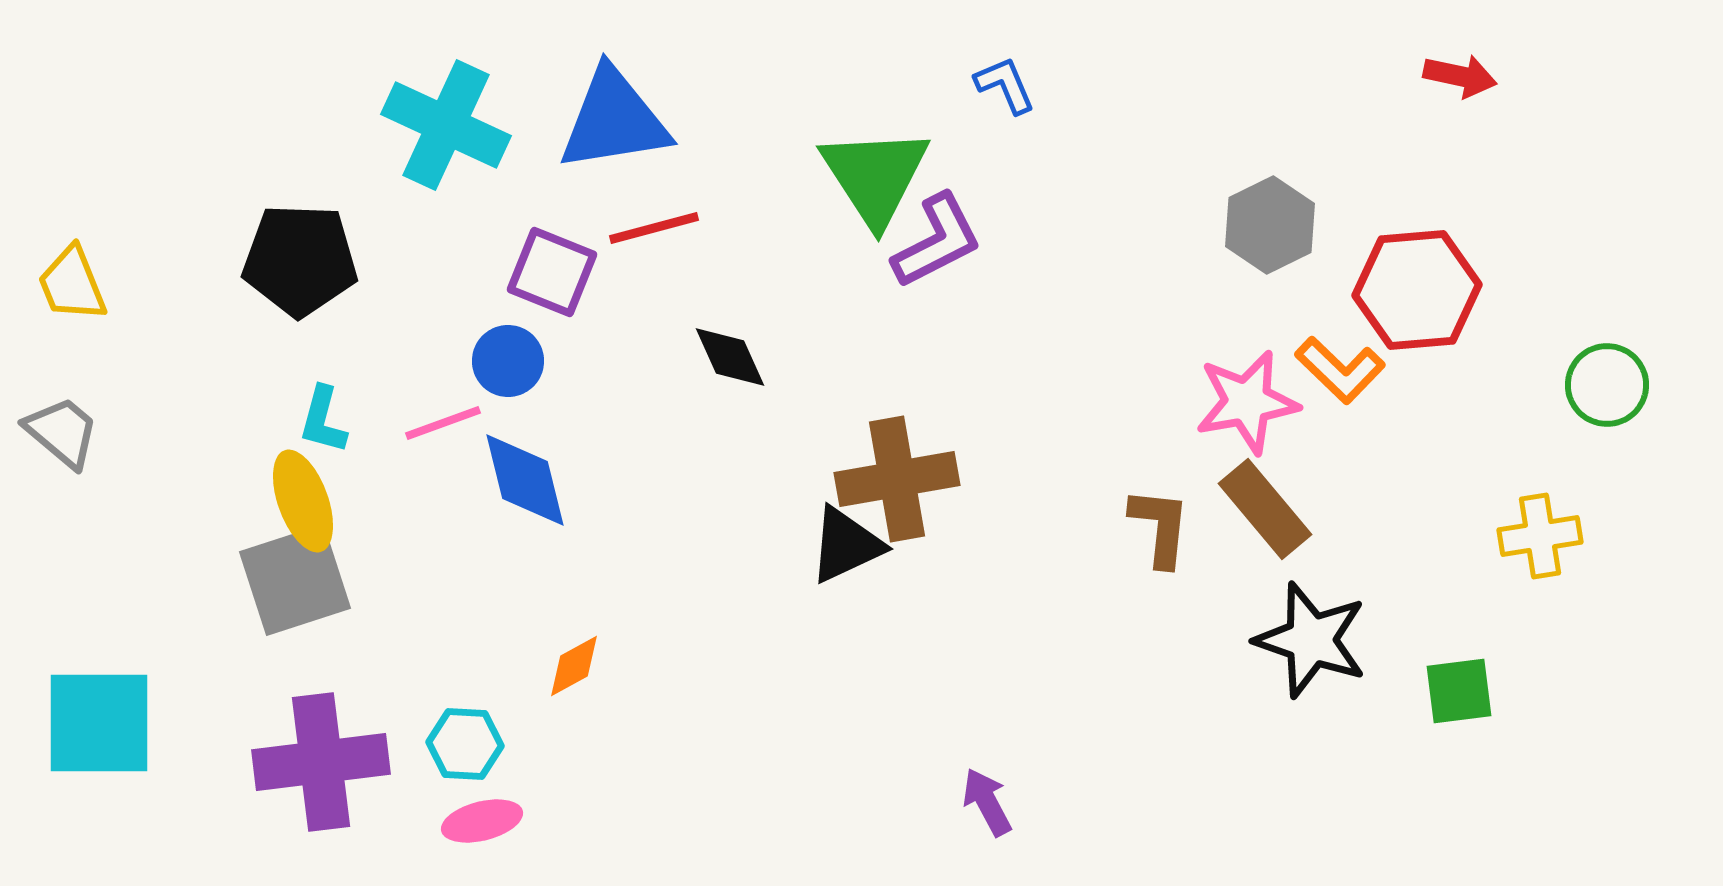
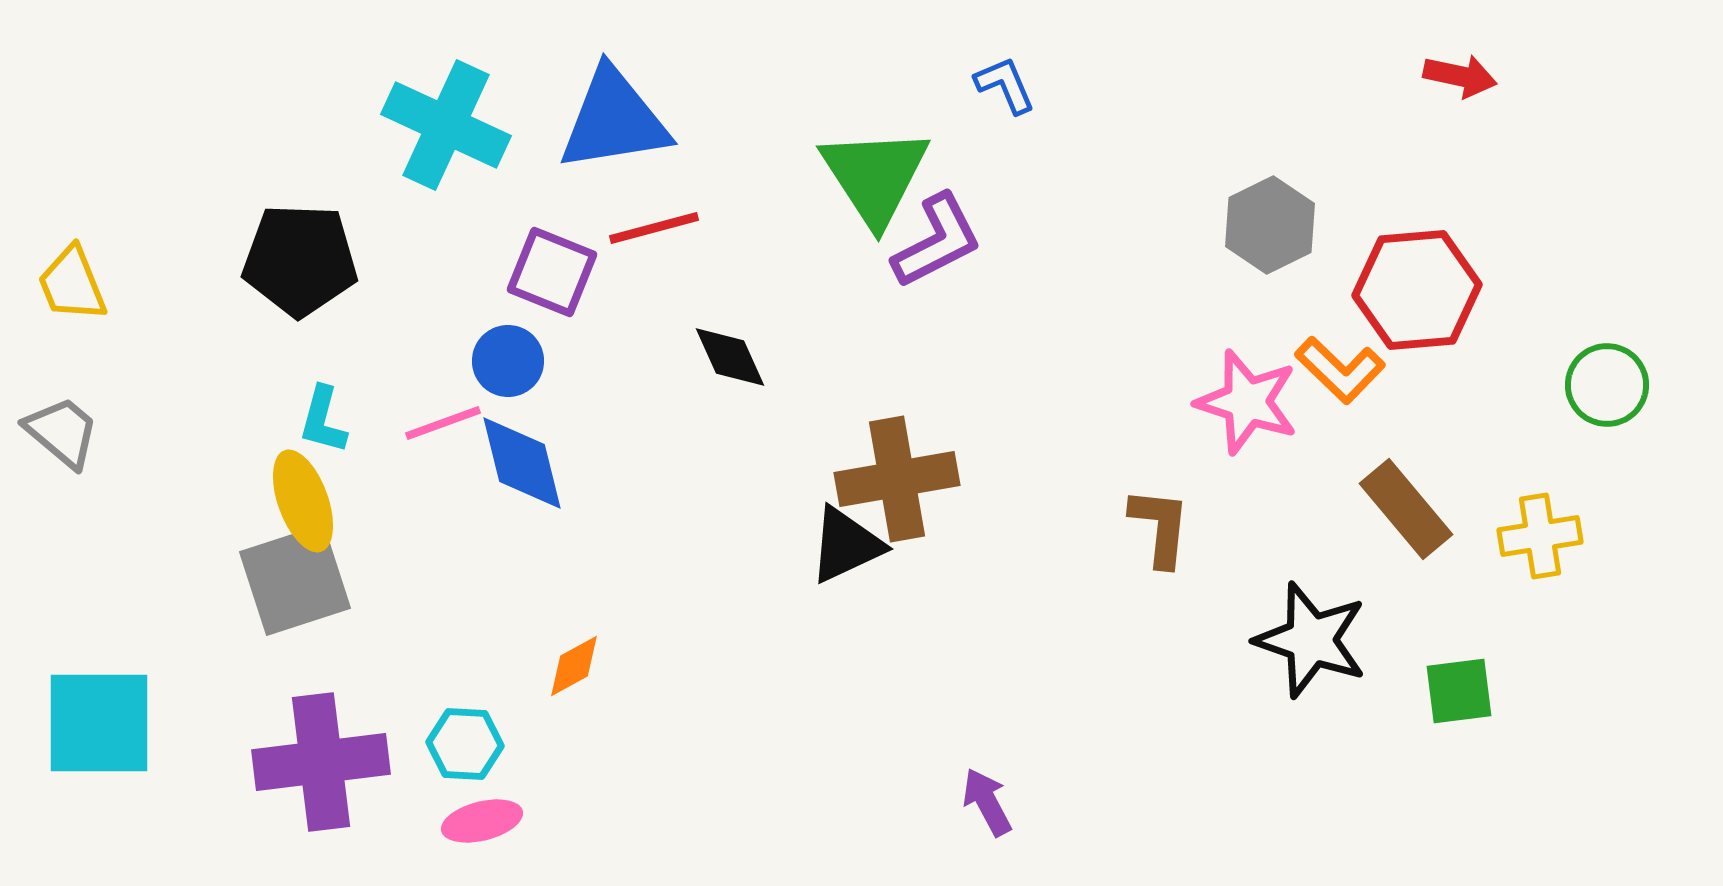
pink star: rotated 28 degrees clockwise
blue diamond: moved 3 px left, 17 px up
brown rectangle: moved 141 px right
